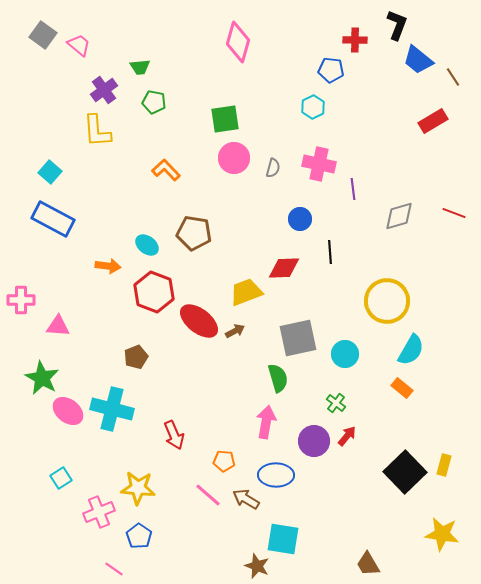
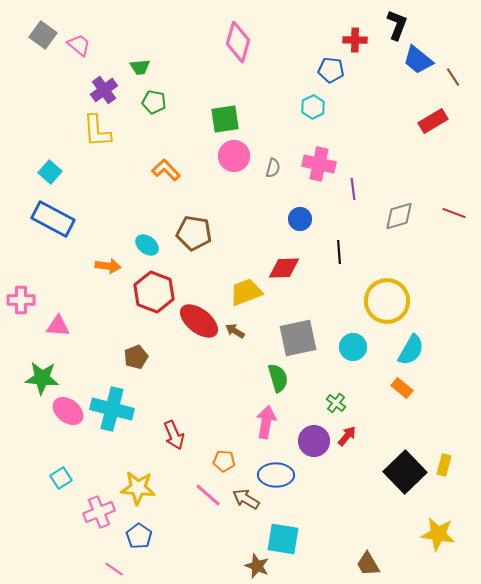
pink circle at (234, 158): moved 2 px up
black line at (330, 252): moved 9 px right
brown arrow at (235, 331): rotated 120 degrees counterclockwise
cyan circle at (345, 354): moved 8 px right, 7 px up
green star at (42, 378): rotated 24 degrees counterclockwise
yellow star at (442, 534): moved 4 px left
